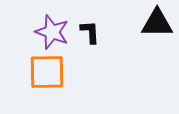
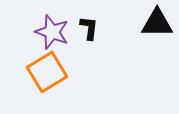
black L-shape: moved 1 px left, 4 px up; rotated 10 degrees clockwise
orange square: rotated 30 degrees counterclockwise
